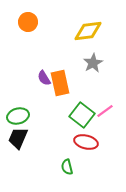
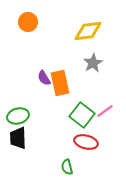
black trapezoid: rotated 25 degrees counterclockwise
